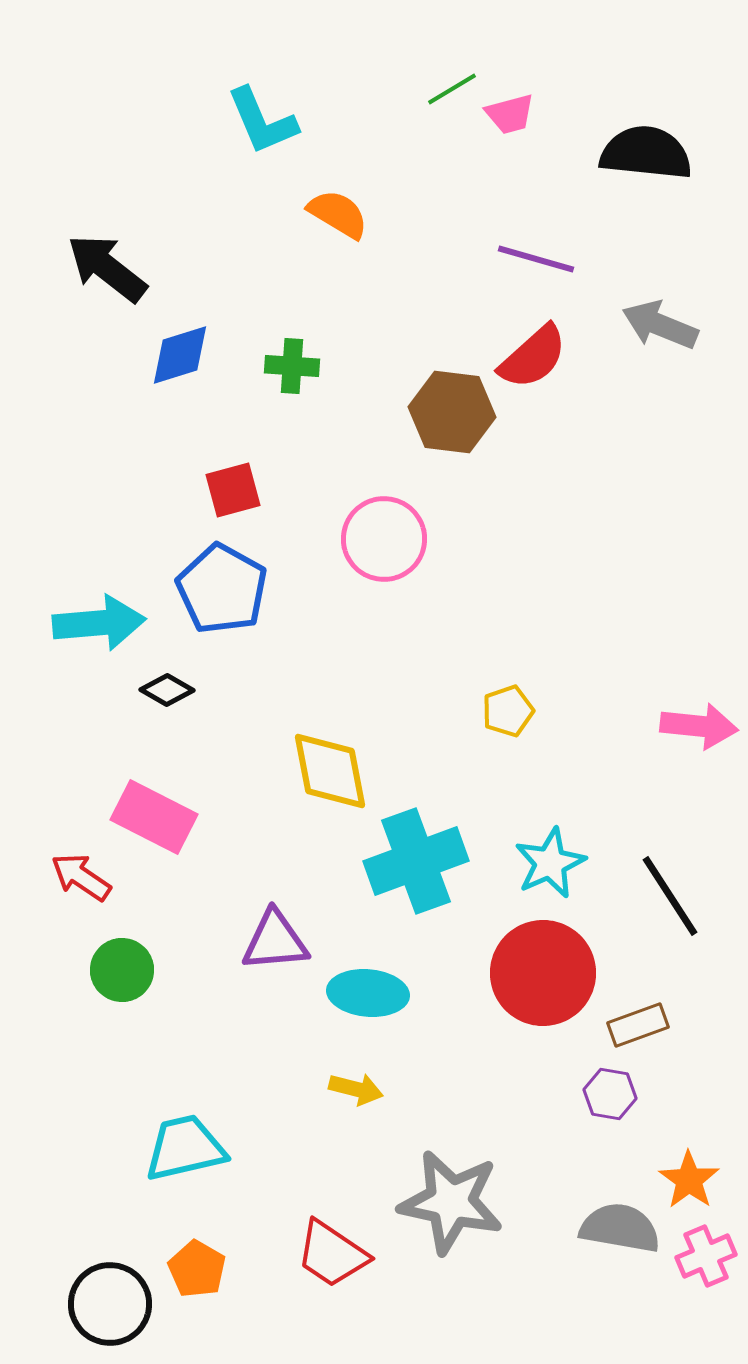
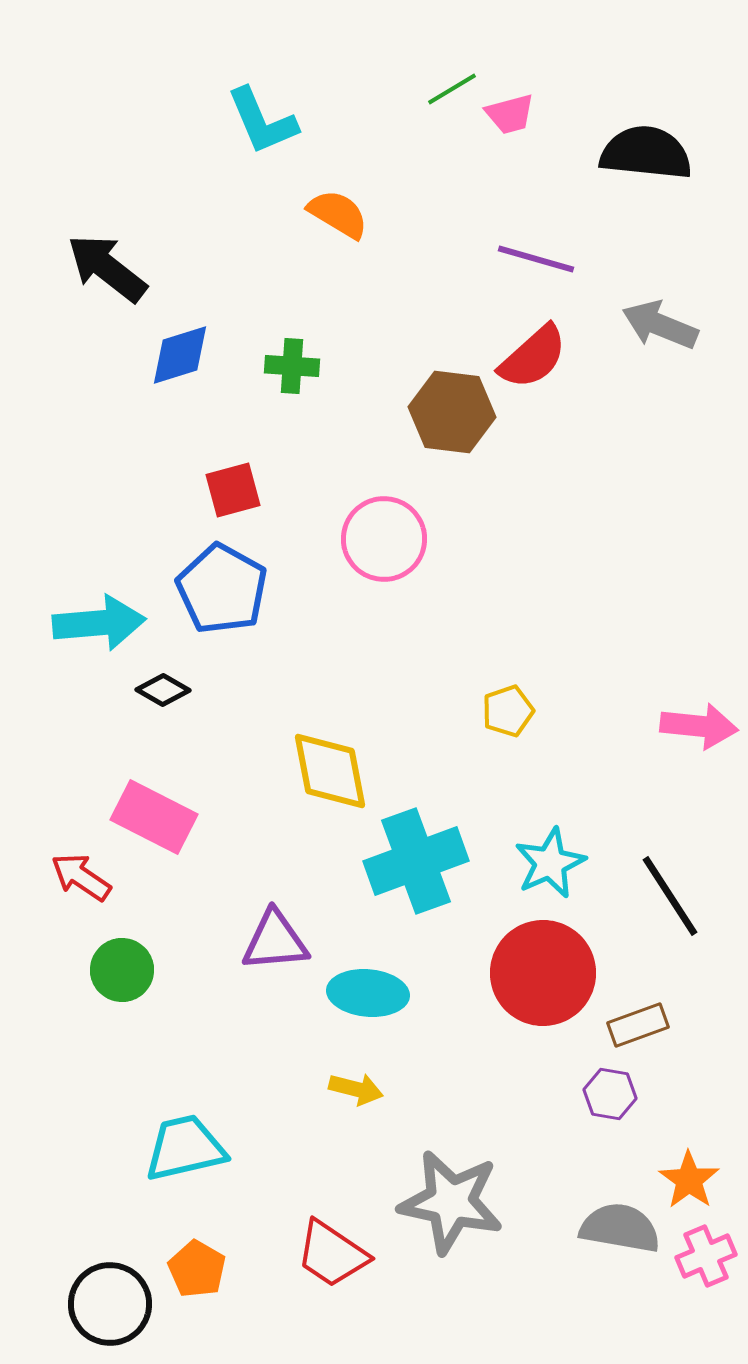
black diamond: moved 4 px left
